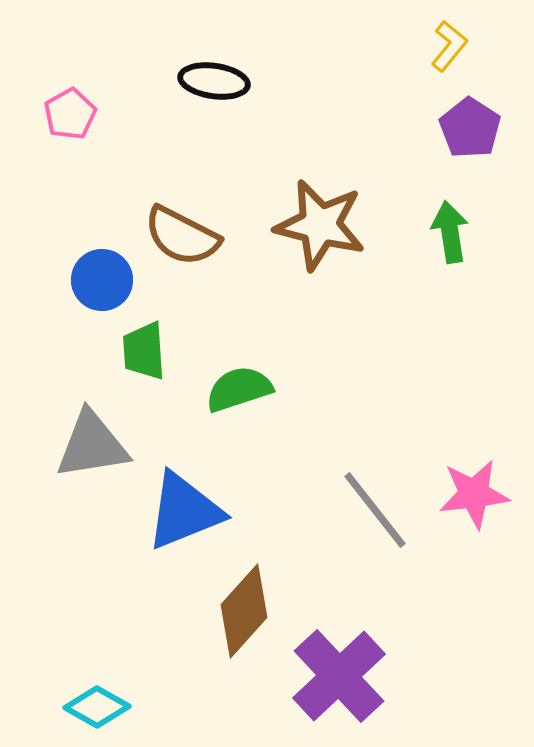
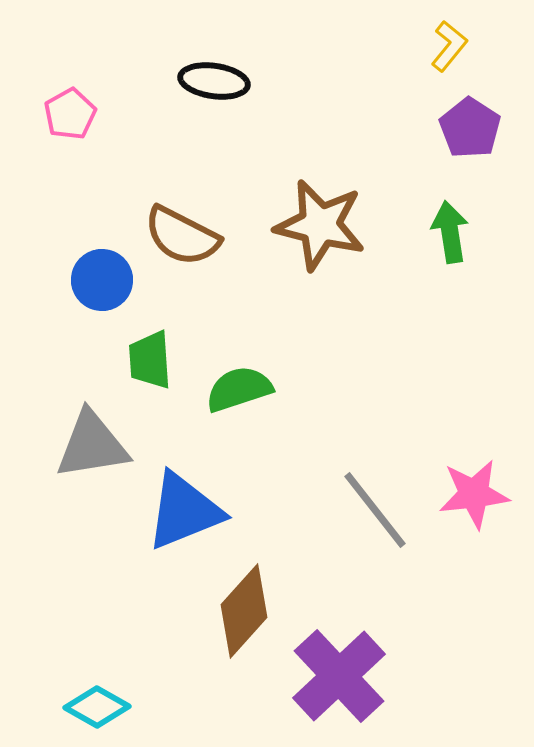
green trapezoid: moved 6 px right, 9 px down
